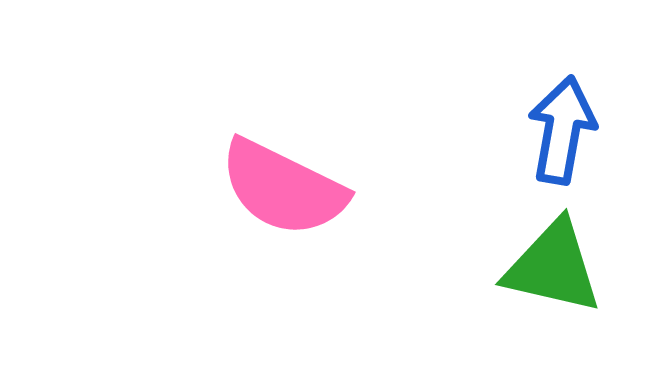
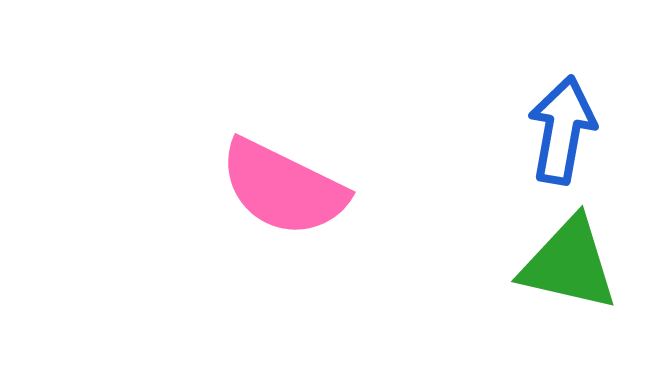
green triangle: moved 16 px right, 3 px up
